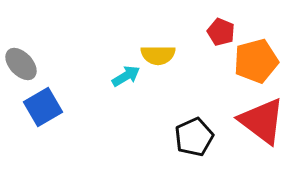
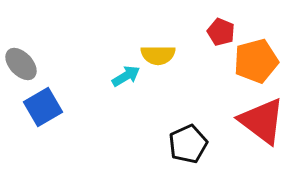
black pentagon: moved 6 px left, 7 px down
